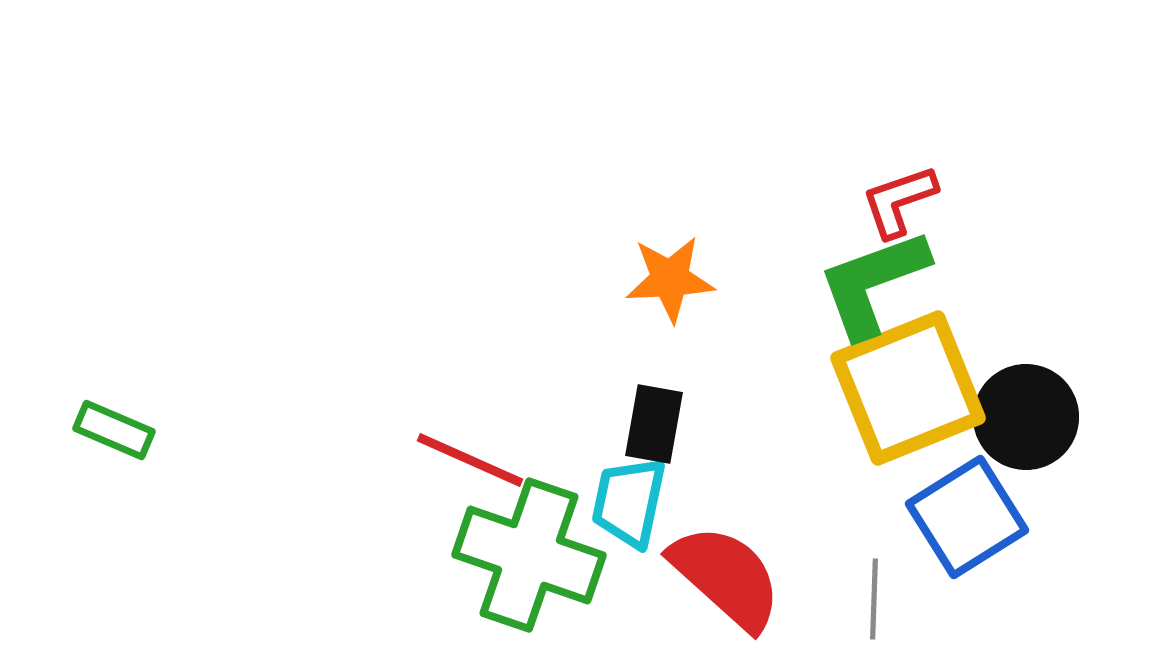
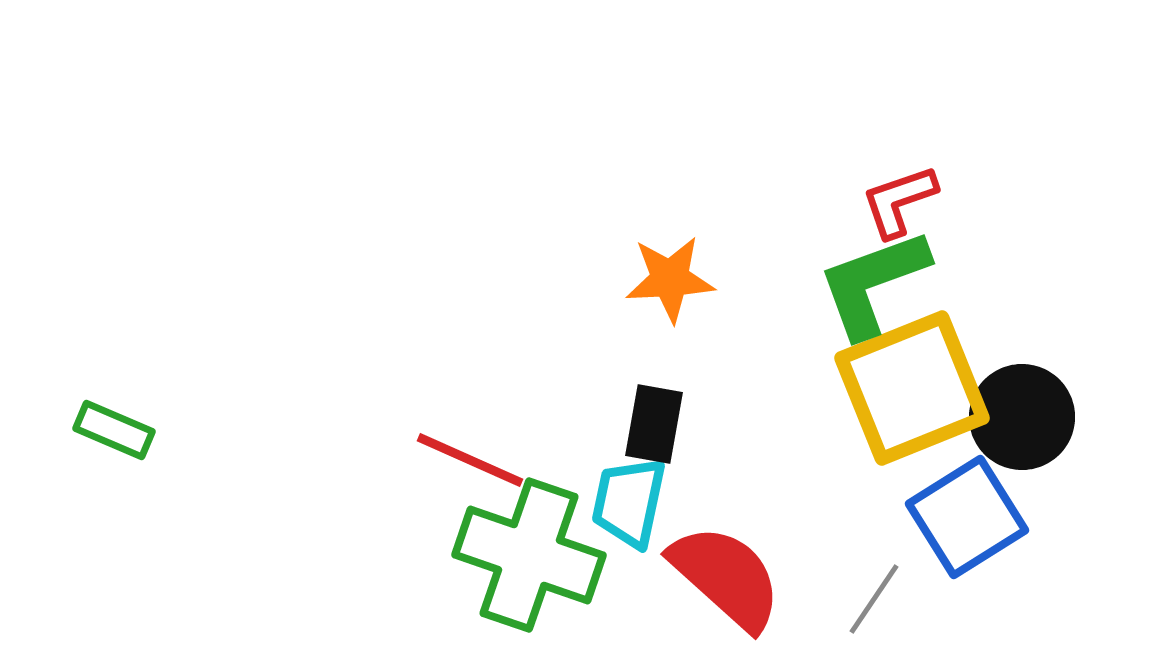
yellow square: moved 4 px right
black circle: moved 4 px left
gray line: rotated 32 degrees clockwise
